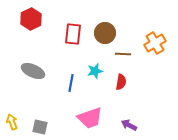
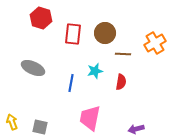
red hexagon: moved 10 px right, 1 px up; rotated 15 degrees counterclockwise
gray ellipse: moved 3 px up
pink trapezoid: rotated 120 degrees clockwise
purple arrow: moved 7 px right, 4 px down; rotated 42 degrees counterclockwise
